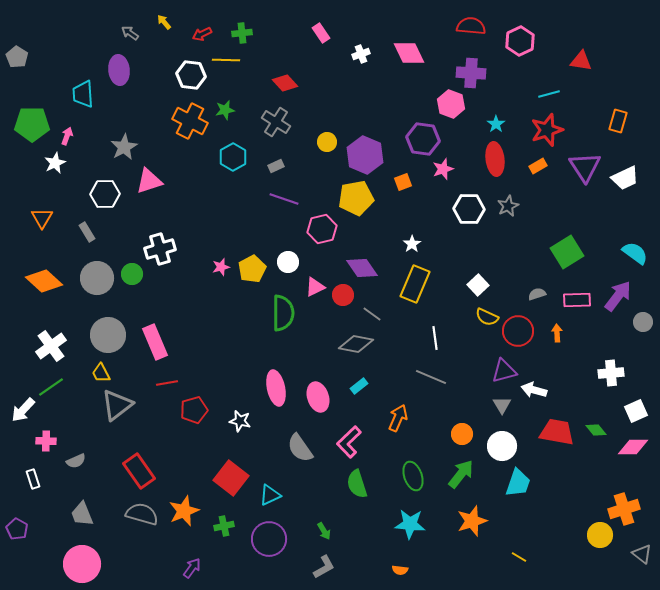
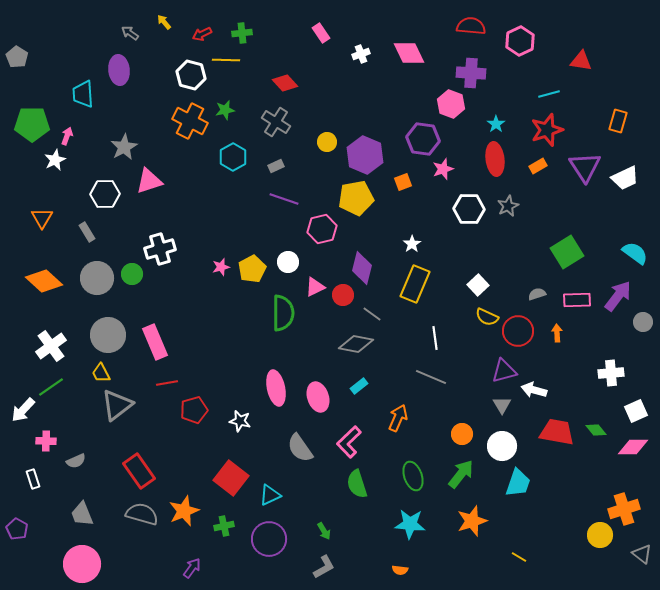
white hexagon at (191, 75): rotated 8 degrees clockwise
white star at (55, 163): moved 3 px up
purple diamond at (362, 268): rotated 48 degrees clockwise
